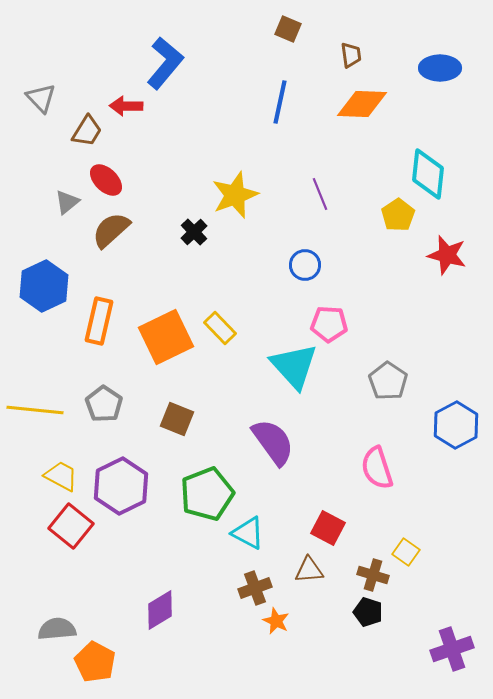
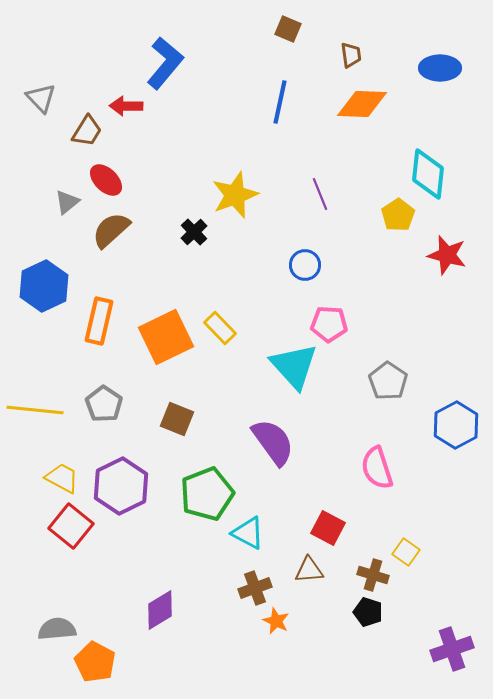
yellow trapezoid at (61, 476): moved 1 px right, 2 px down
